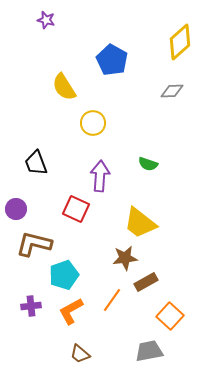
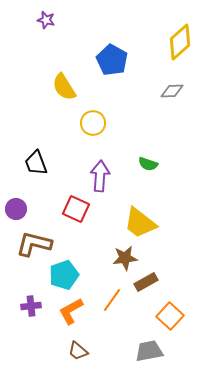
brown trapezoid: moved 2 px left, 3 px up
